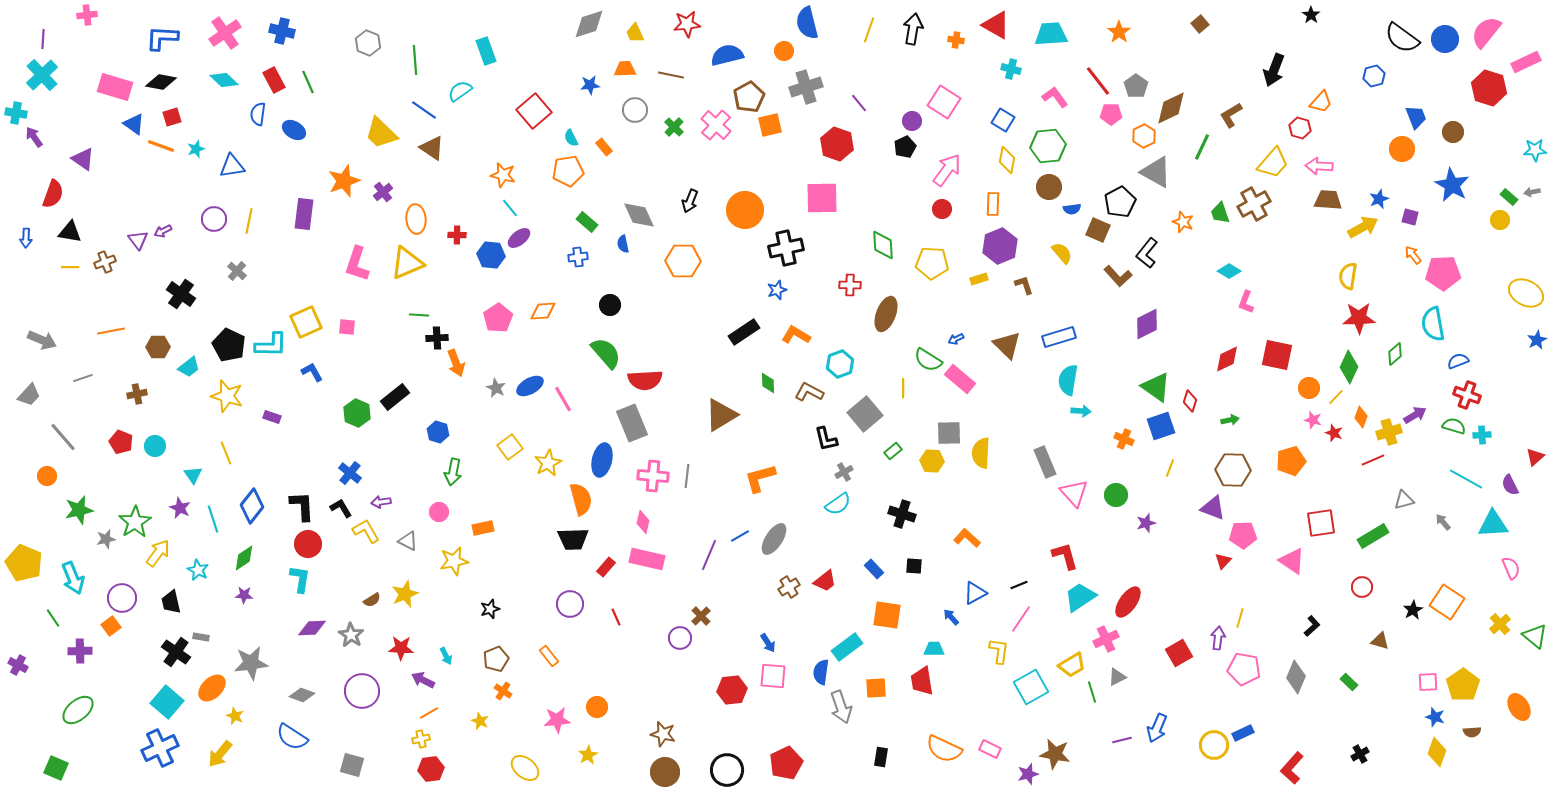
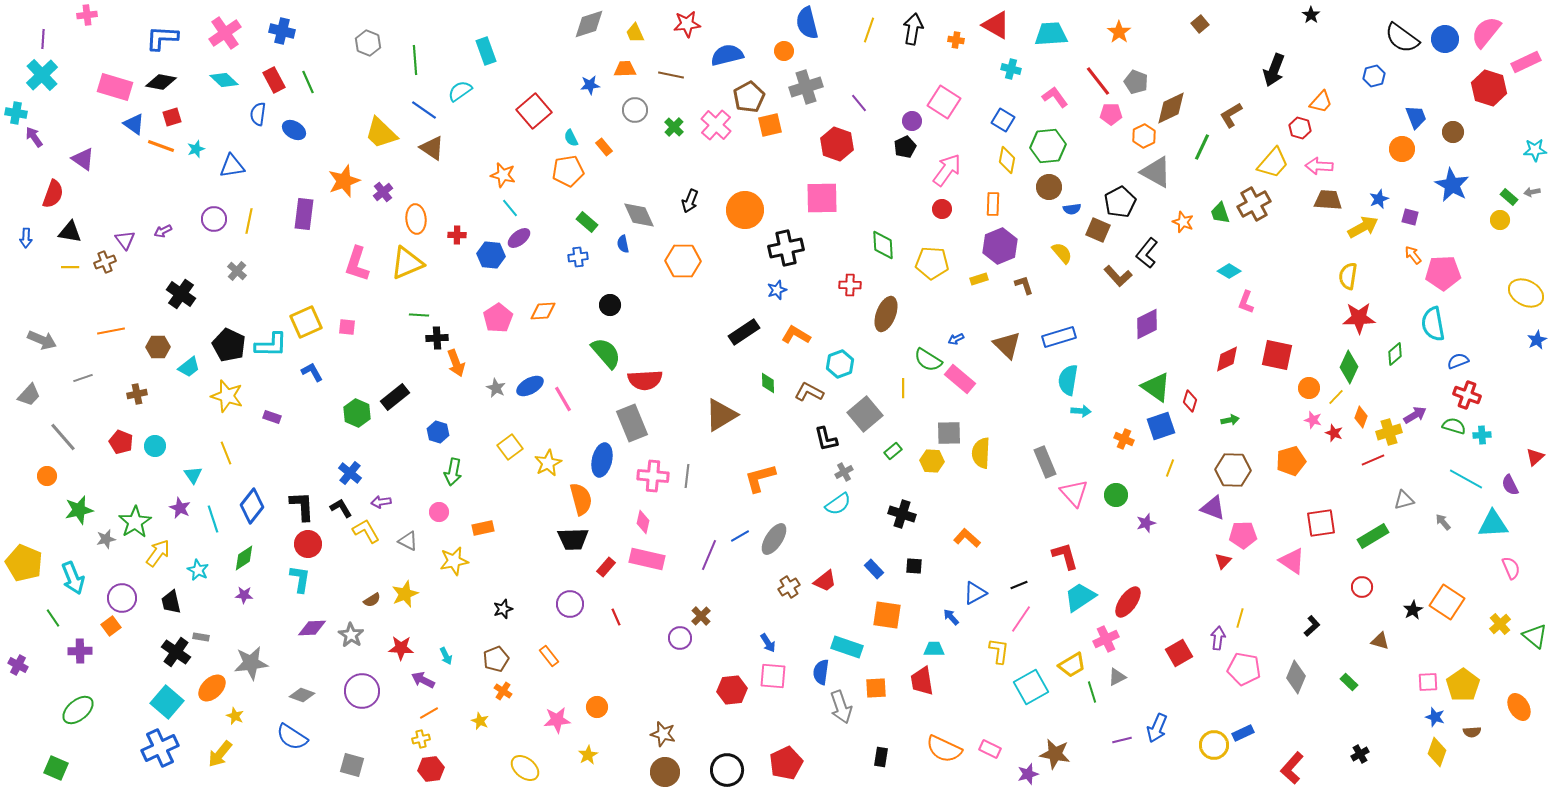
gray pentagon at (1136, 86): moved 4 px up; rotated 15 degrees counterclockwise
purple triangle at (138, 240): moved 13 px left
black star at (490, 609): moved 13 px right
cyan rectangle at (847, 647): rotated 56 degrees clockwise
